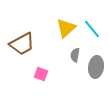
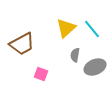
gray ellipse: moved 1 px left; rotated 60 degrees clockwise
